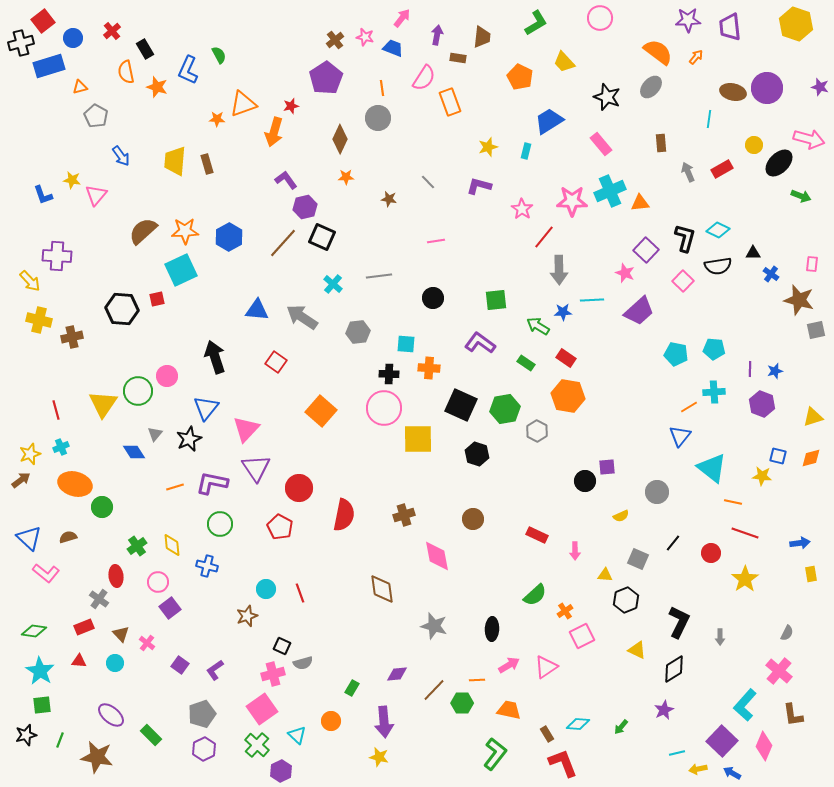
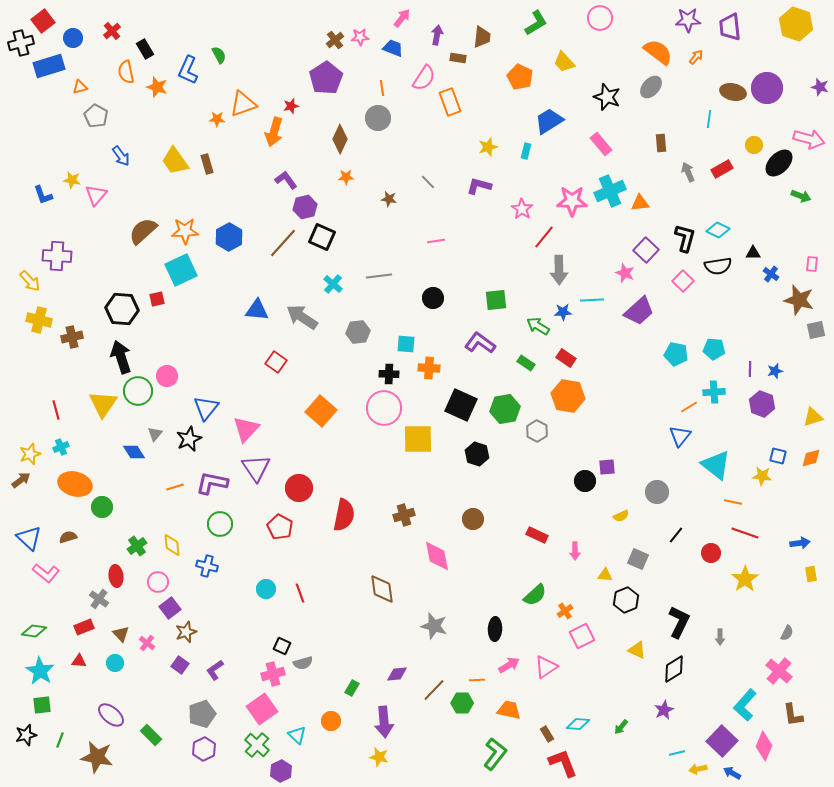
pink star at (365, 37): moved 5 px left; rotated 18 degrees counterclockwise
yellow trapezoid at (175, 161): rotated 40 degrees counterclockwise
black arrow at (215, 357): moved 94 px left
cyan triangle at (712, 468): moved 4 px right, 3 px up
black line at (673, 543): moved 3 px right, 8 px up
brown star at (247, 616): moved 61 px left, 16 px down
black ellipse at (492, 629): moved 3 px right
